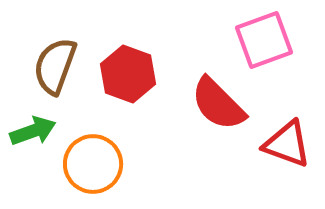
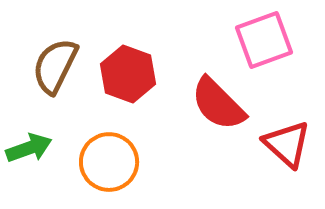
brown semicircle: rotated 6 degrees clockwise
green arrow: moved 4 px left, 17 px down
red triangle: rotated 22 degrees clockwise
orange circle: moved 16 px right, 2 px up
